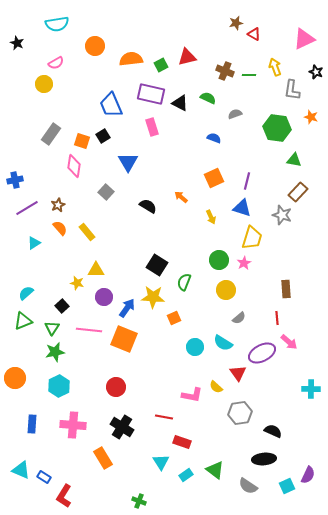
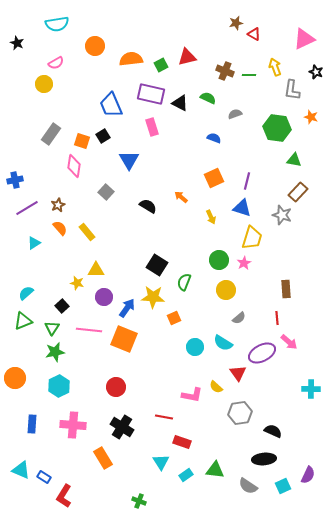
blue triangle at (128, 162): moved 1 px right, 2 px up
green triangle at (215, 470): rotated 30 degrees counterclockwise
cyan square at (287, 486): moved 4 px left
